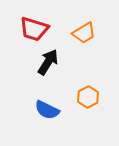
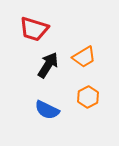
orange trapezoid: moved 24 px down
black arrow: moved 3 px down
